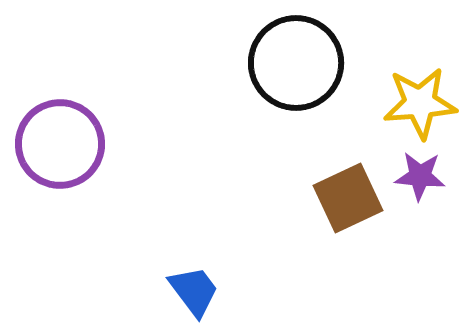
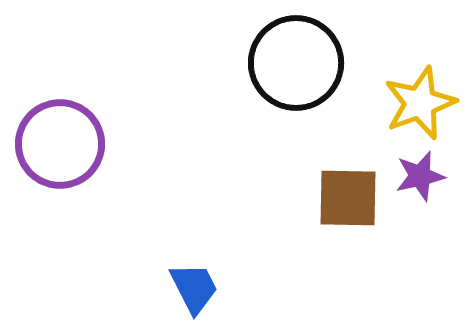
yellow star: rotated 16 degrees counterclockwise
purple star: rotated 18 degrees counterclockwise
brown square: rotated 26 degrees clockwise
blue trapezoid: moved 3 px up; rotated 10 degrees clockwise
